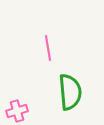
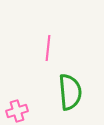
pink line: rotated 15 degrees clockwise
